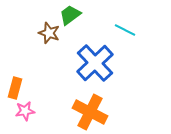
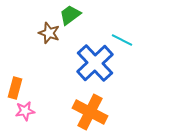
cyan line: moved 3 px left, 10 px down
